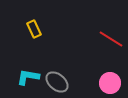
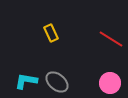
yellow rectangle: moved 17 px right, 4 px down
cyan L-shape: moved 2 px left, 4 px down
